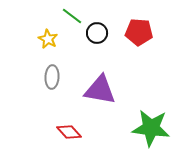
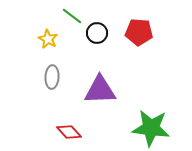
purple triangle: rotated 12 degrees counterclockwise
